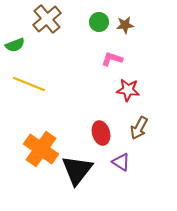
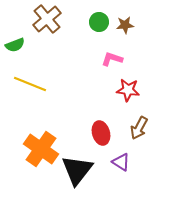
yellow line: moved 1 px right
